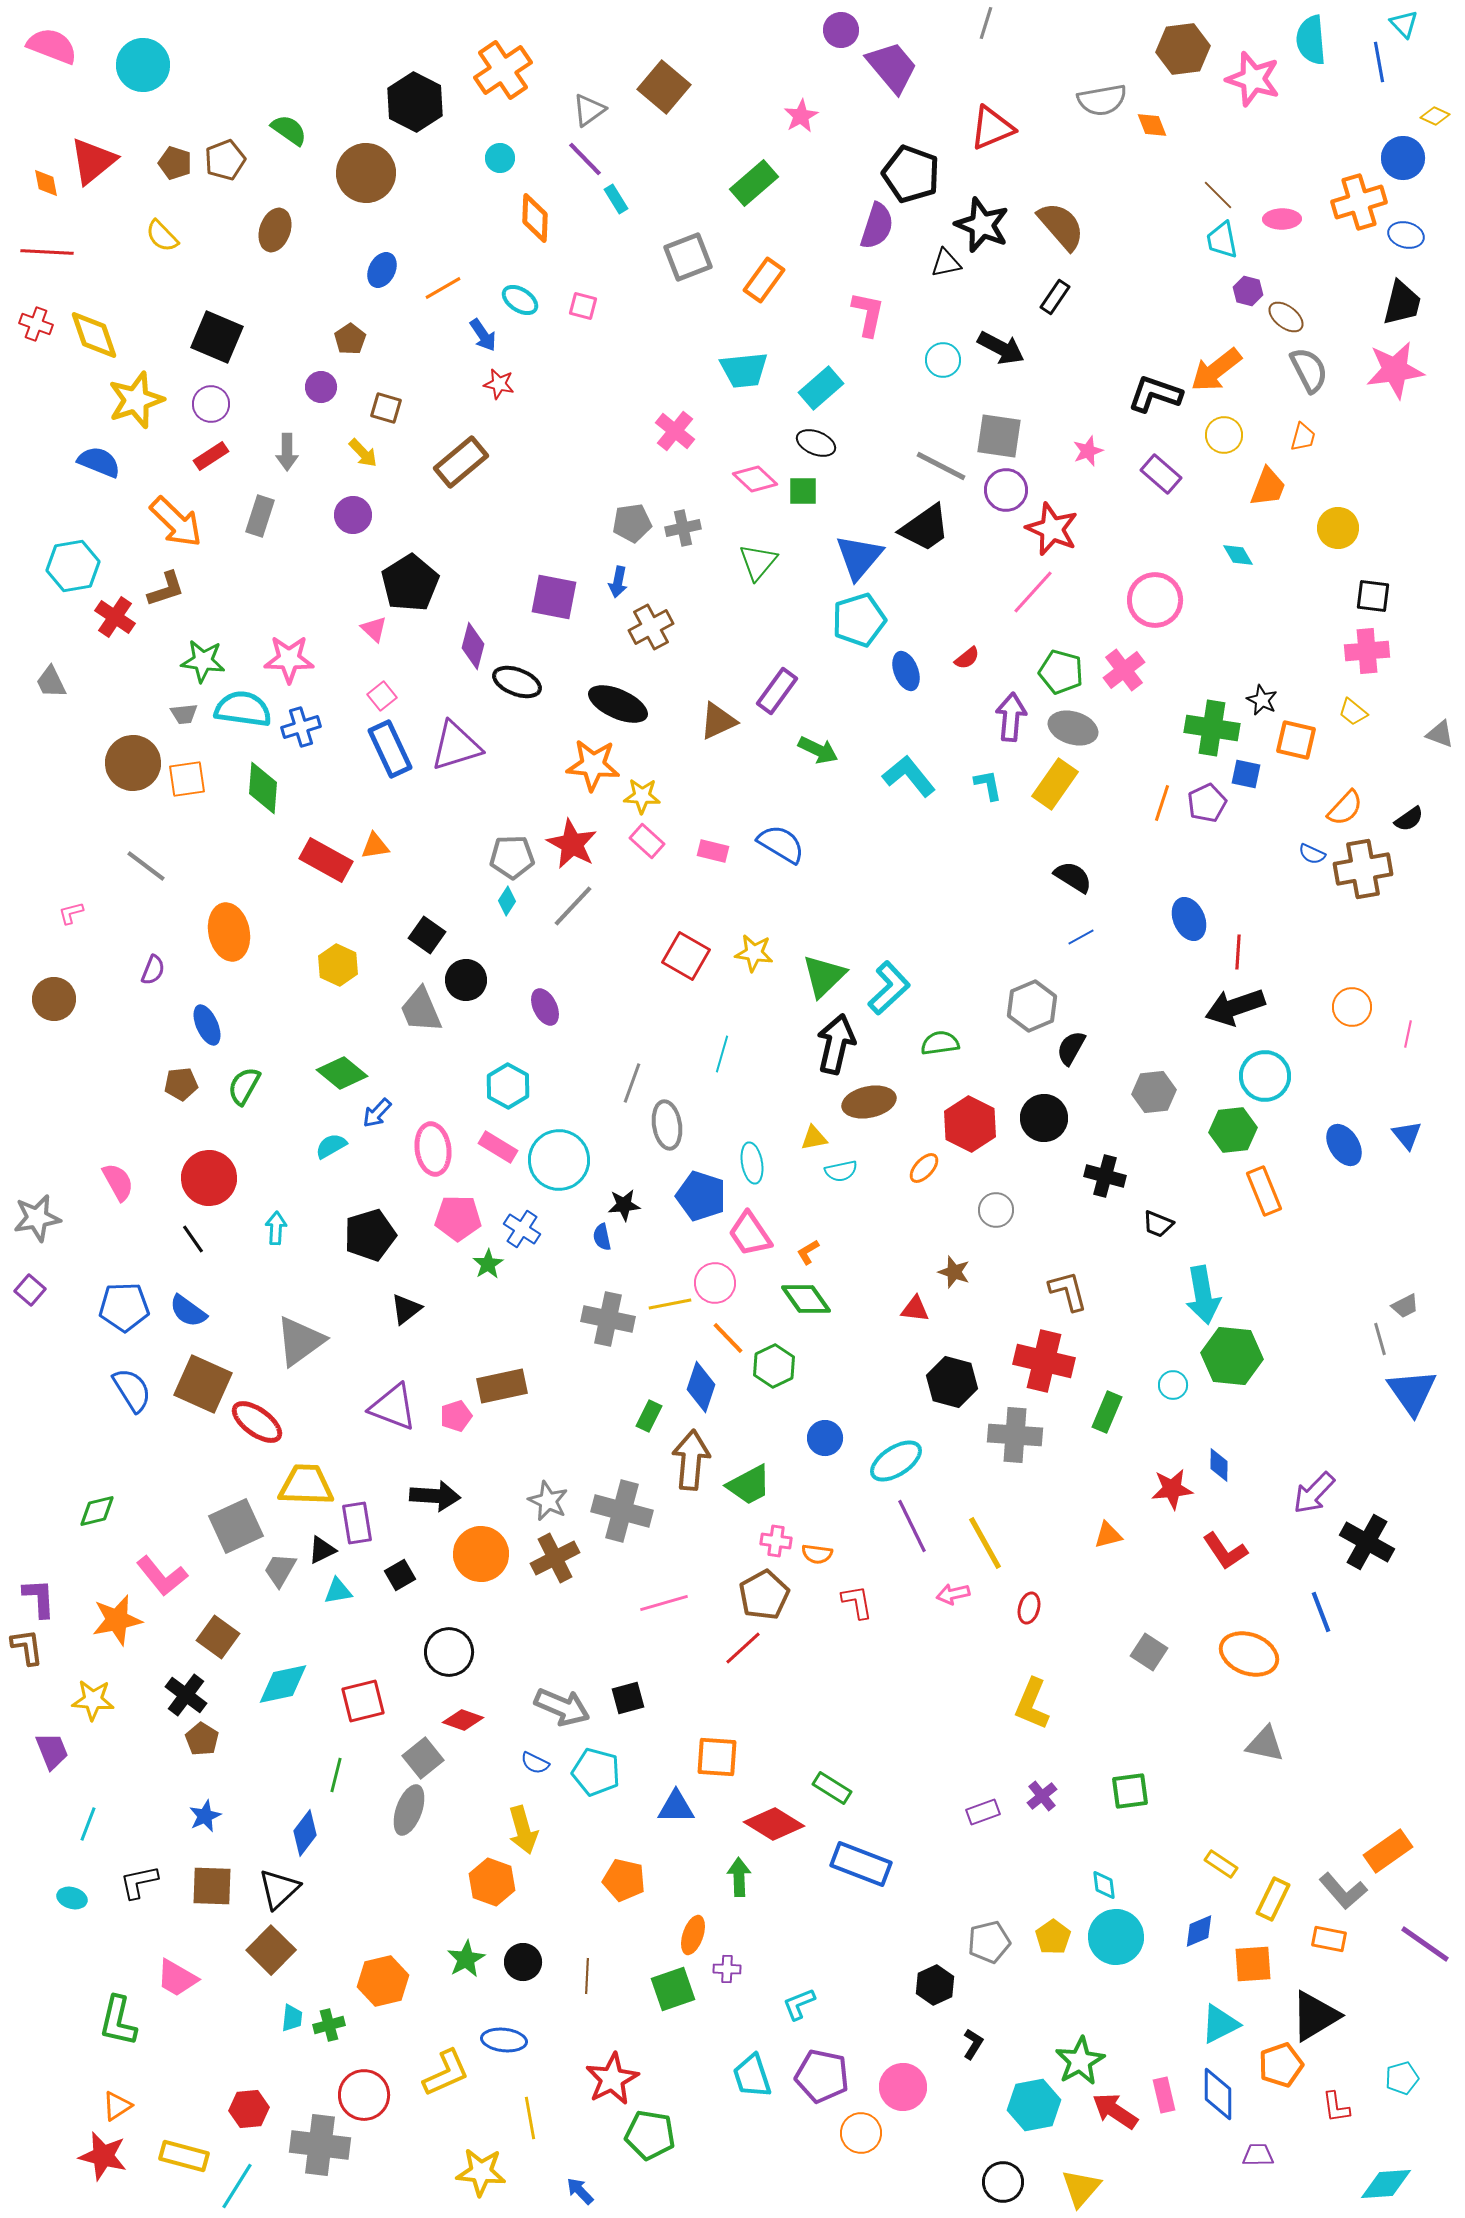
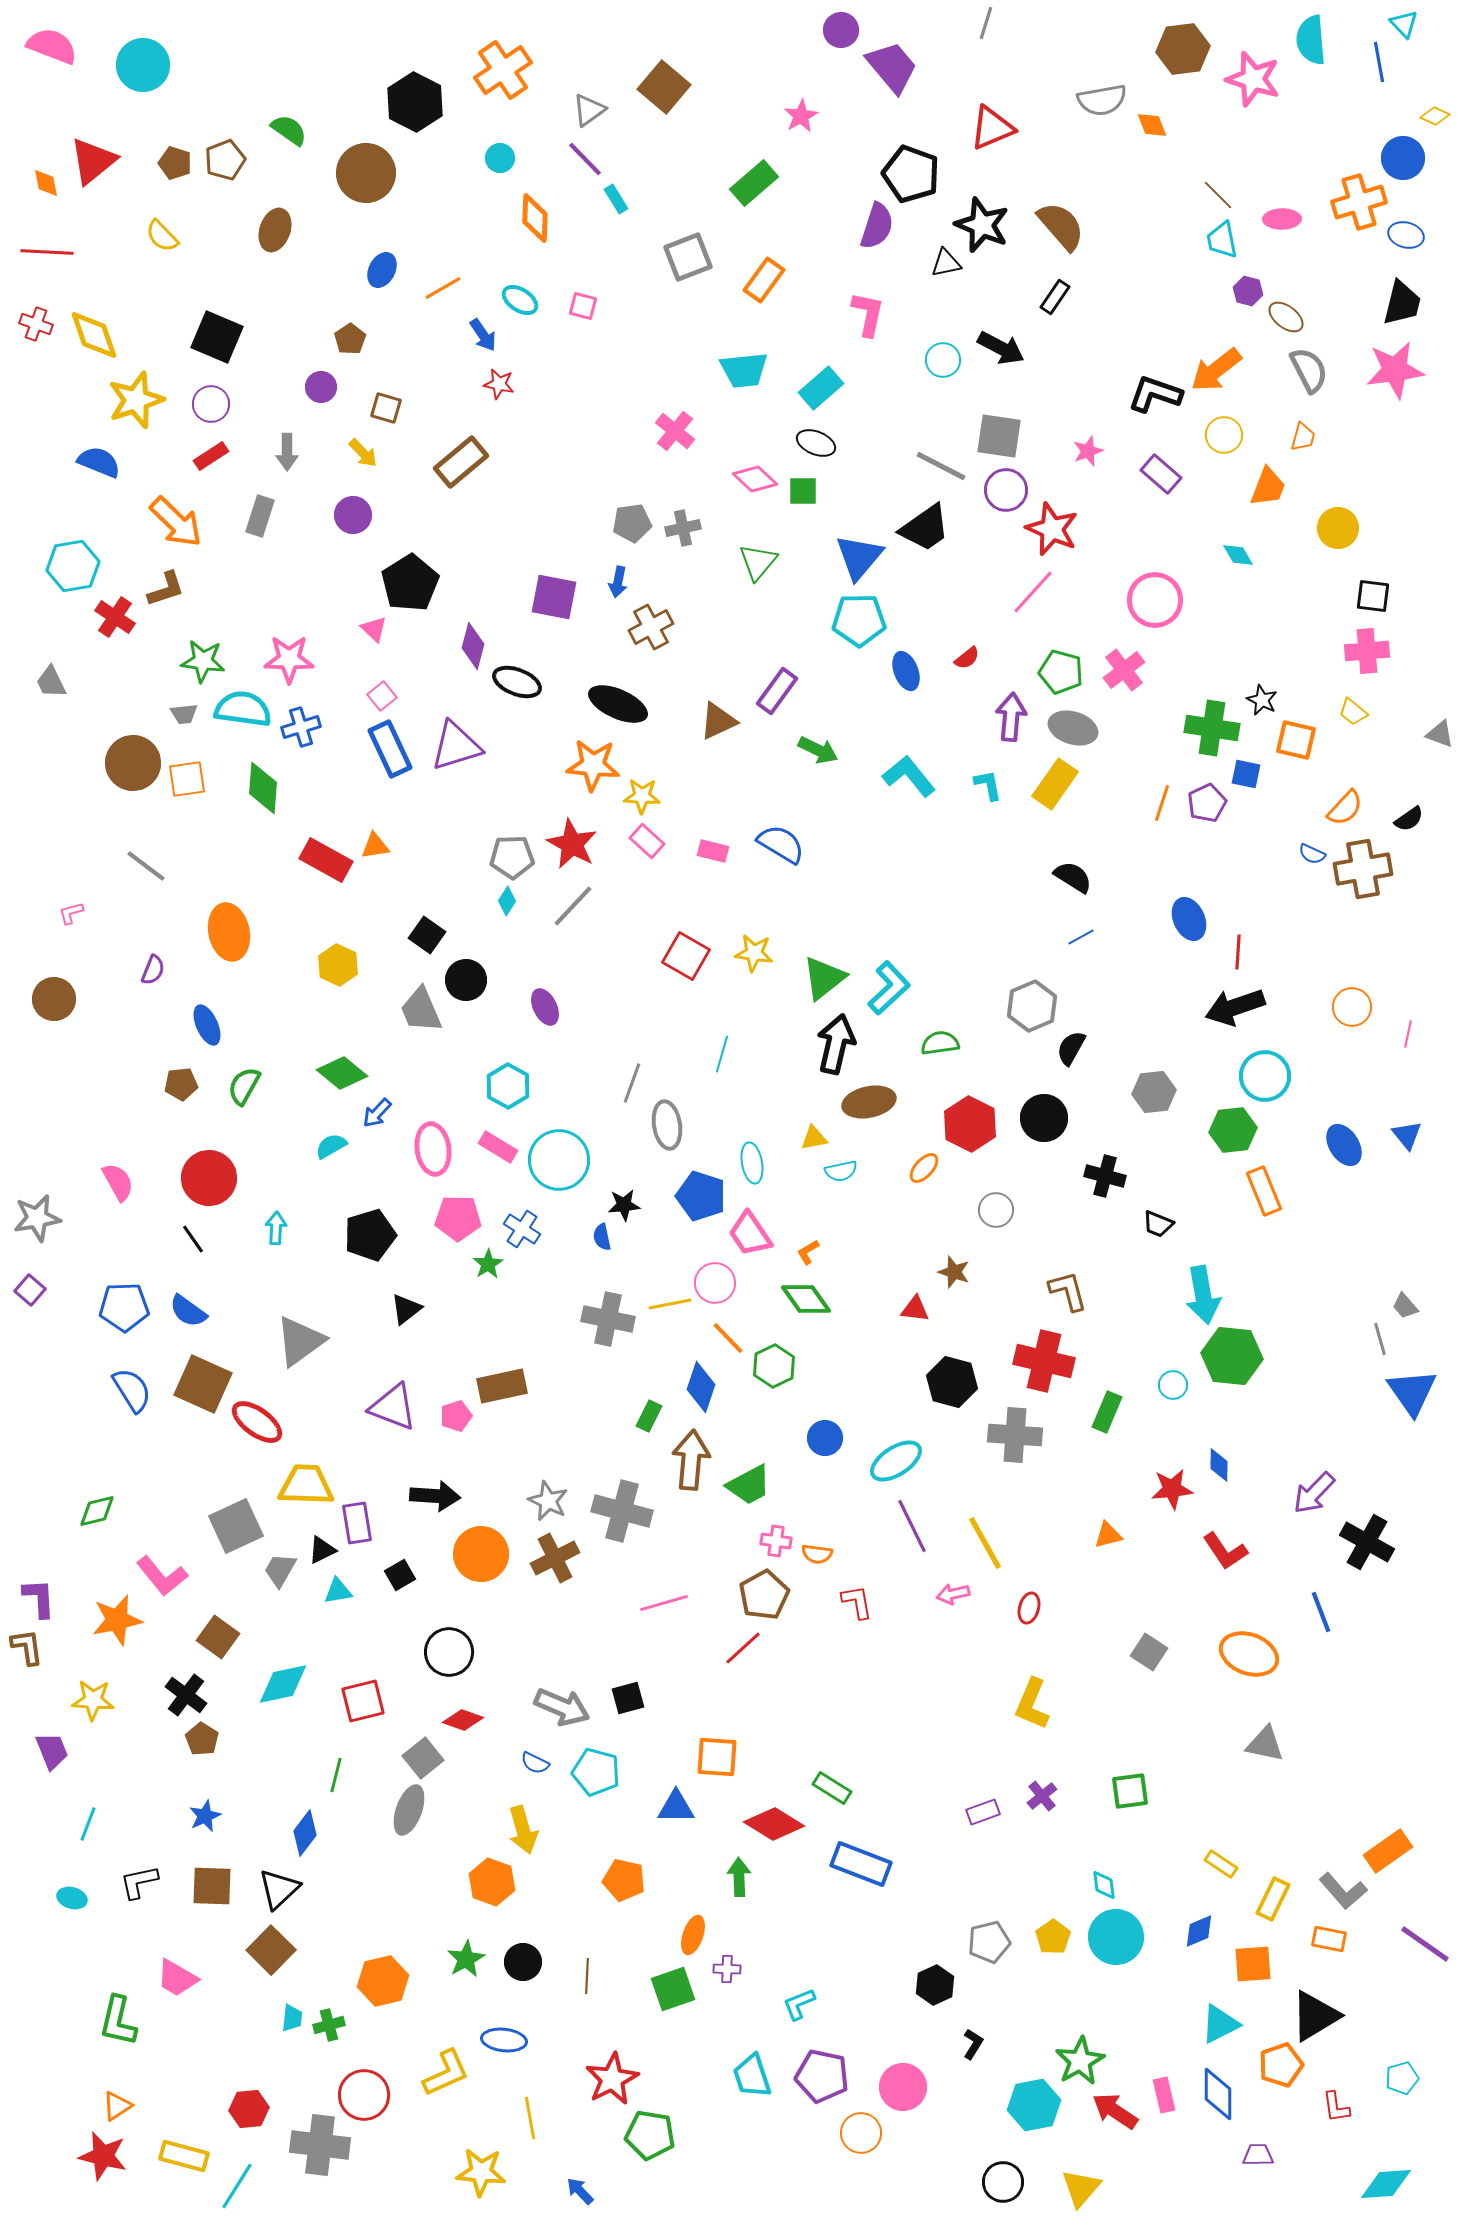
cyan pentagon at (859, 620): rotated 16 degrees clockwise
green triangle at (824, 976): moved 2 px down; rotated 6 degrees clockwise
gray trapezoid at (1405, 1306): rotated 76 degrees clockwise
